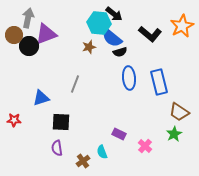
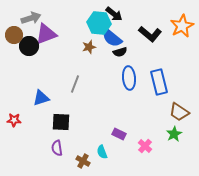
gray arrow: moved 3 px right; rotated 60 degrees clockwise
brown cross: rotated 24 degrees counterclockwise
